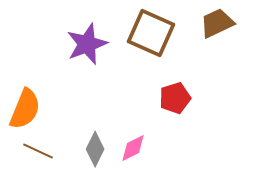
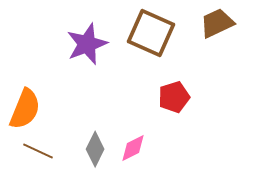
red pentagon: moved 1 px left, 1 px up
